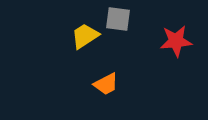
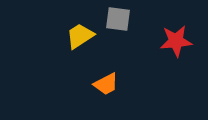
yellow trapezoid: moved 5 px left
